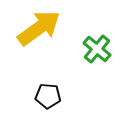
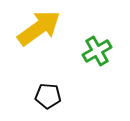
green cross: moved 2 px down; rotated 20 degrees clockwise
